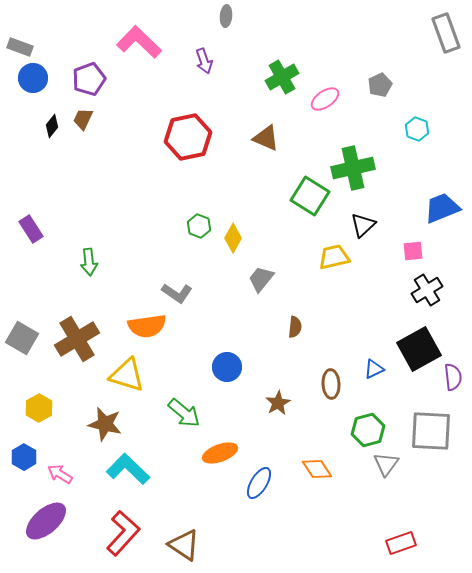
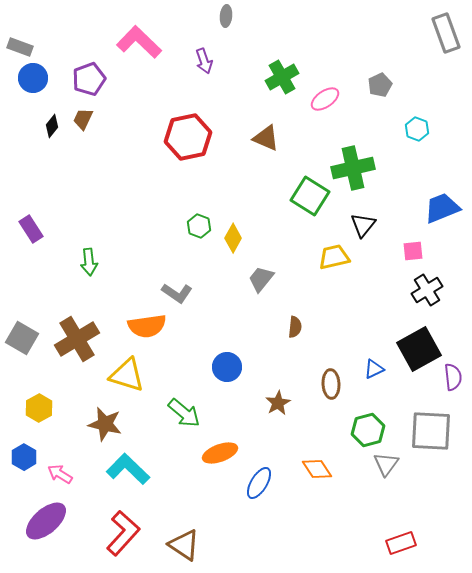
black triangle at (363, 225): rotated 8 degrees counterclockwise
